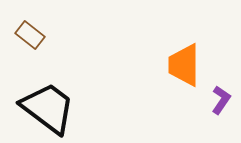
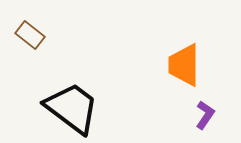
purple L-shape: moved 16 px left, 15 px down
black trapezoid: moved 24 px right
